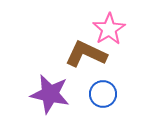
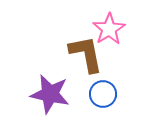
brown L-shape: rotated 54 degrees clockwise
